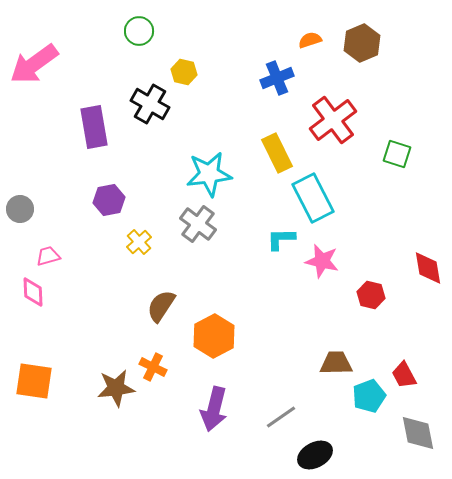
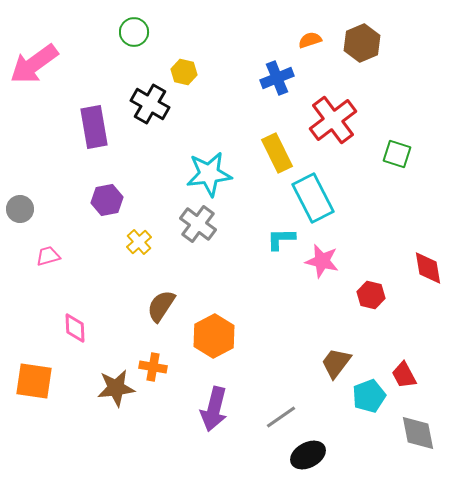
green circle: moved 5 px left, 1 px down
purple hexagon: moved 2 px left
pink diamond: moved 42 px right, 36 px down
brown trapezoid: rotated 52 degrees counterclockwise
orange cross: rotated 16 degrees counterclockwise
black ellipse: moved 7 px left
